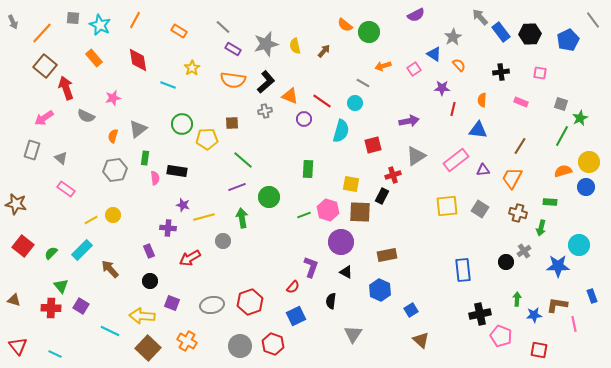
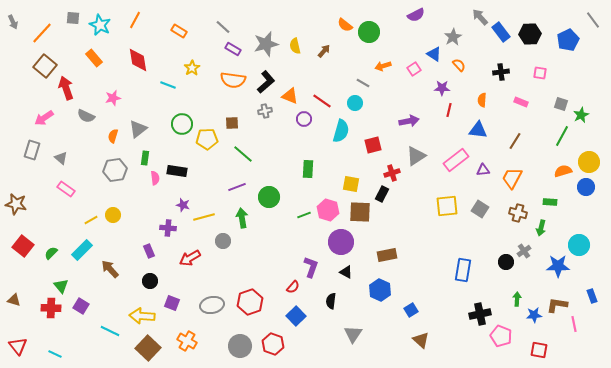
red line at (453, 109): moved 4 px left, 1 px down
green star at (580, 118): moved 1 px right, 3 px up
brown line at (520, 146): moved 5 px left, 5 px up
green line at (243, 160): moved 6 px up
red cross at (393, 175): moved 1 px left, 2 px up
black rectangle at (382, 196): moved 2 px up
blue rectangle at (463, 270): rotated 15 degrees clockwise
blue square at (296, 316): rotated 18 degrees counterclockwise
